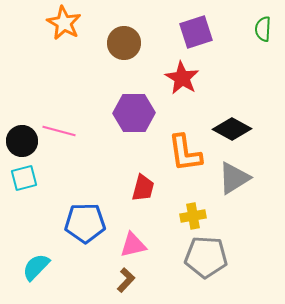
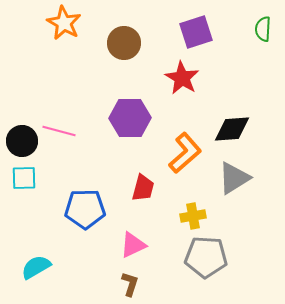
purple hexagon: moved 4 px left, 5 px down
black diamond: rotated 33 degrees counterclockwise
orange L-shape: rotated 123 degrees counterclockwise
cyan square: rotated 12 degrees clockwise
blue pentagon: moved 14 px up
pink triangle: rotated 12 degrees counterclockwise
cyan semicircle: rotated 16 degrees clockwise
brown L-shape: moved 4 px right, 4 px down; rotated 25 degrees counterclockwise
